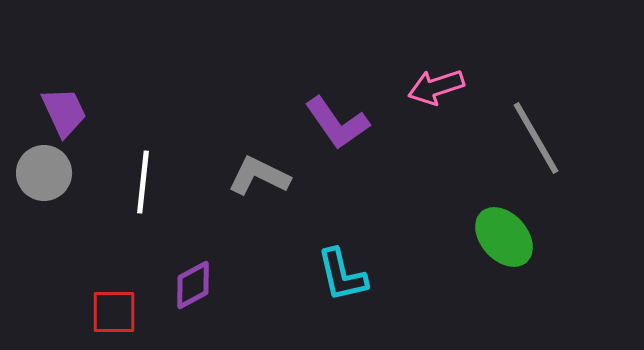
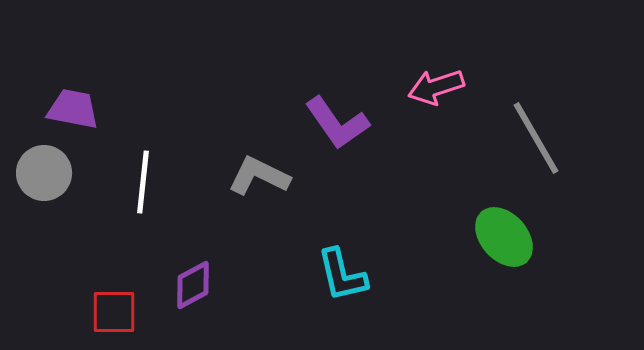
purple trapezoid: moved 9 px right, 3 px up; rotated 54 degrees counterclockwise
